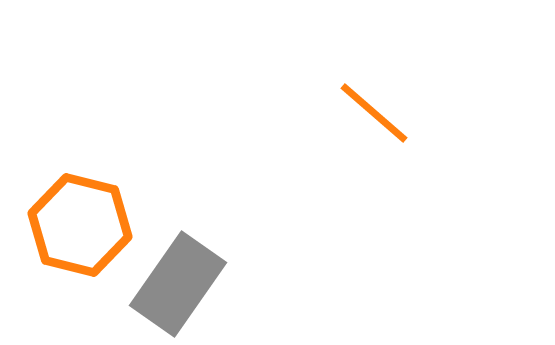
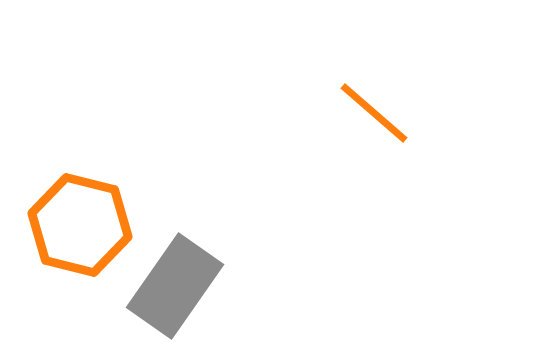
gray rectangle: moved 3 px left, 2 px down
